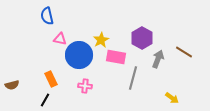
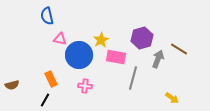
purple hexagon: rotated 15 degrees clockwise
brown line: moved 5 px left, 3 px up
